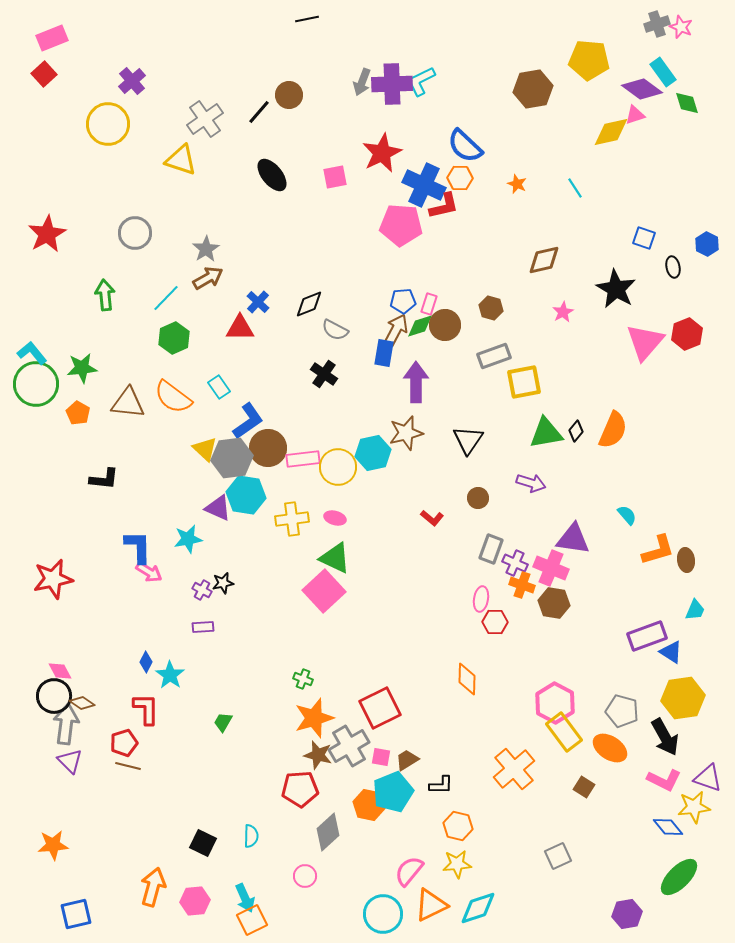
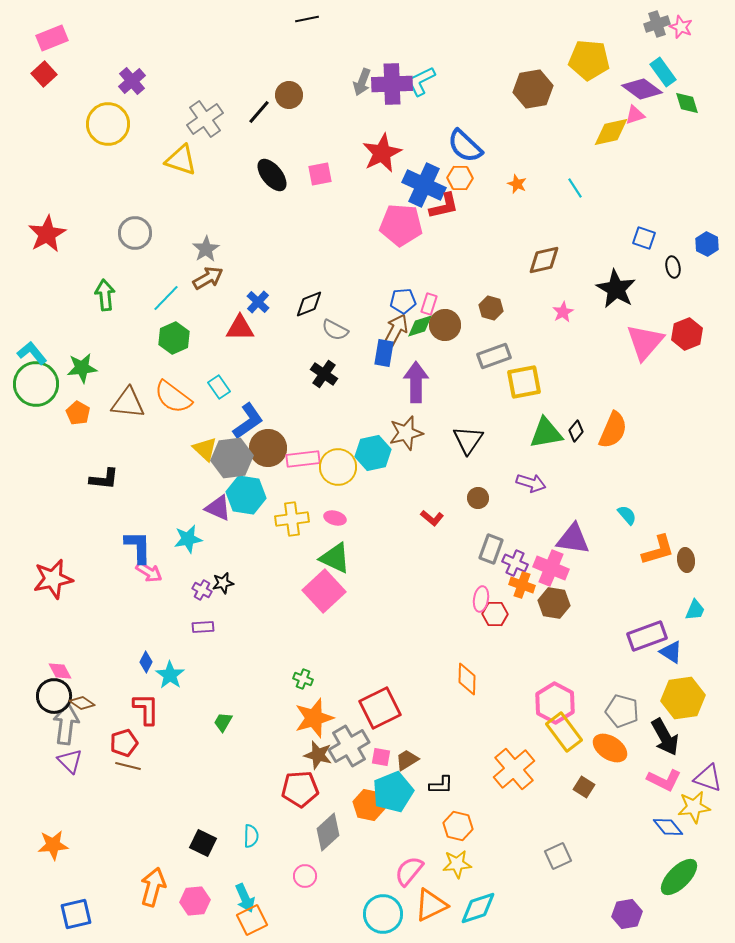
pink square at (335, 177): moved 15 px left, 3 px up
red hexagon at (495, 622): moved 8 px up
